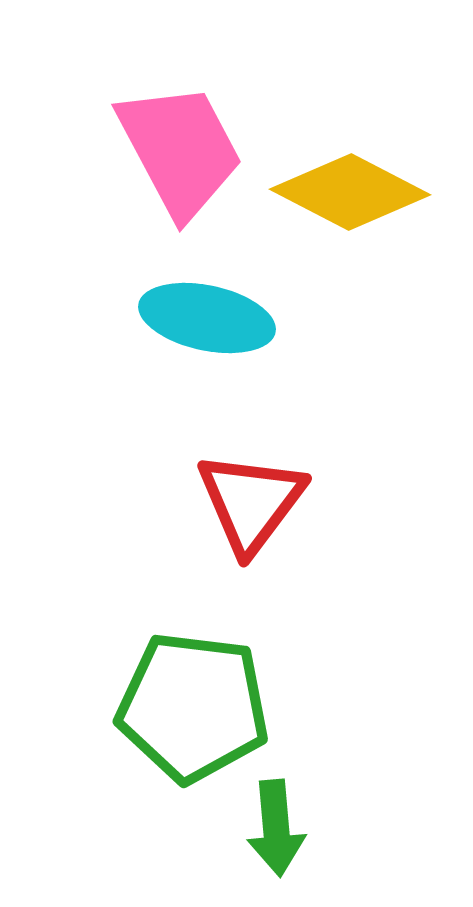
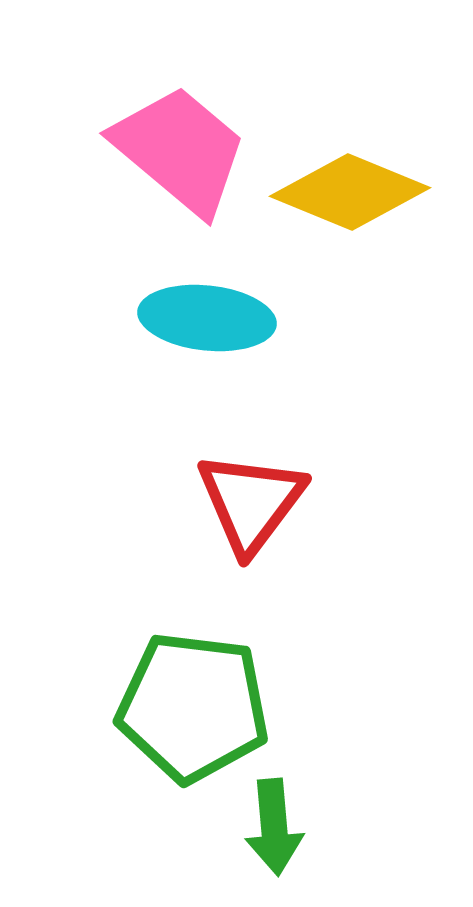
pink trapezoid: rotated 22 degrees counterclockwise
yellow diamond: rotated 5 degrees counterclockwise
cyan ellipse: rotated 6 degrees counterclockwise
green arrow: moved 2 px left, 1 px up
